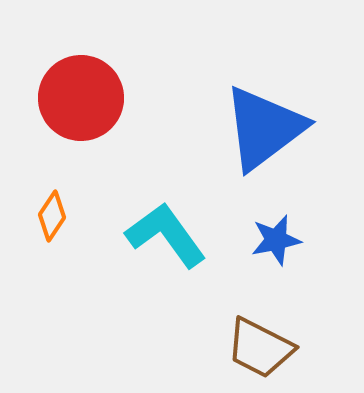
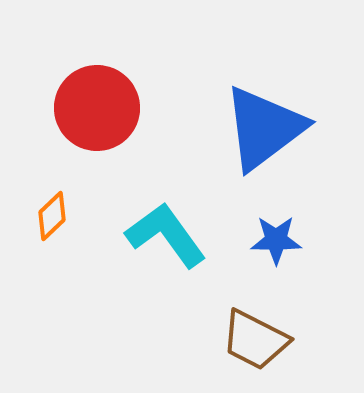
red circle: moved 16 px right, 10 px down
orange diamond: rotated 12 degrees clockwise
blue star: rotated 12 degrees clockwise
brown trapezoid: moved 5 px left, 8 px up
